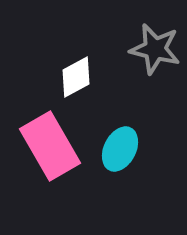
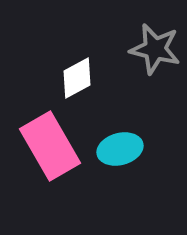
white diamond: moved 1 px right, 1 px down
cyan ellipse: rotated 48 degrees clockwise
